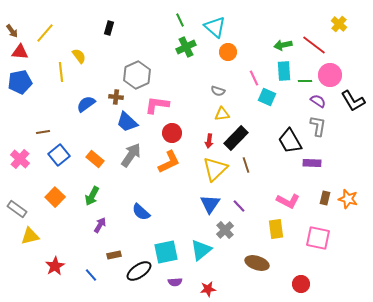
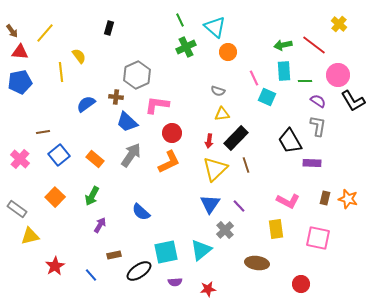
pink circle at (330, 75): moved 8 px right
brown ellipse at (257, 263): rotated 10 degrees counterclockwise
